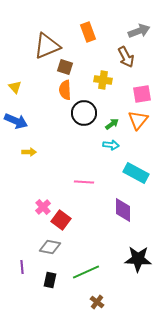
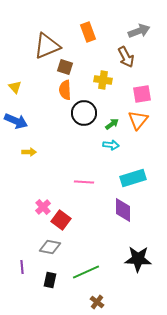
cyan rectangle: moved 3 px left, 5 px down; rotated 45 degrees counterclockwise
